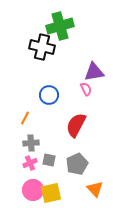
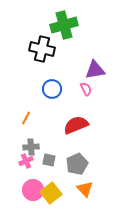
green cross: moved 4 px right, 1 px up
black cross: moved 2 px down
purple triangle: moved 1 px right, 2 px up
blue circle: moved 3 px right, 6 px up
orange line: moved 1 px right
red semicircle: rotated 40 degrees clockwise
gray cross: moved 4 px down
pink cross: moved 4 px left, 2 px up
orange triangle: moved 10 px left
yellow square: rotated 25 degrees counterclockwise
